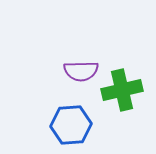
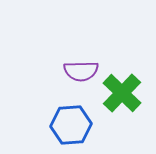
green cross: moved 3 px down; rotated 33 degrees counterclockwise
